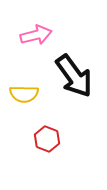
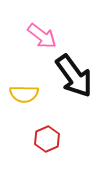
pink arrow: moved 6 px right, 1 px down; rotated 52 degrees clockwise
red hexagon: rotated 15 degrees clockwise
